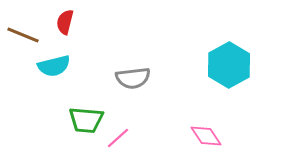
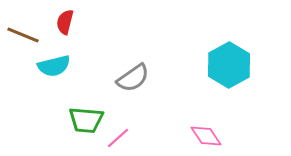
gray semicircle: rotated 28 degrees counterclockwise
